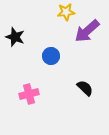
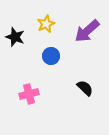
yellow star: moved 20 px left, 12 px down; rotated 18 degrees counterclockwise
